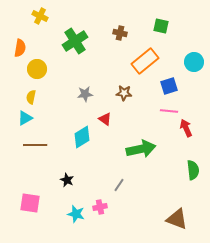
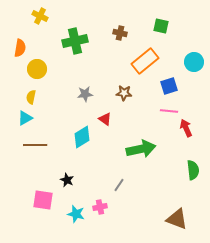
green cross: rotated 20 degrees clockwise
pink square: moved 13 px right, 3 px up
